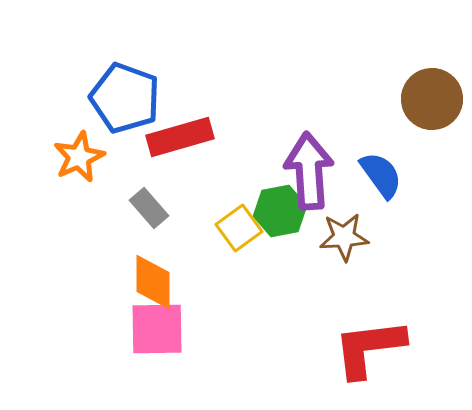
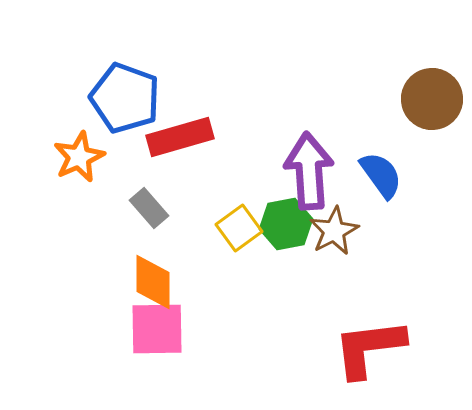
green hexagon: moved 6 px right, 13 px down
brown star: moved 10 px left, 6 px up; rotated 24 degrees counterclockwise
